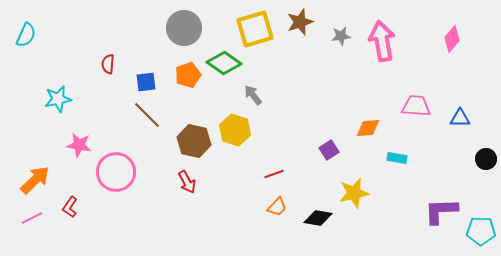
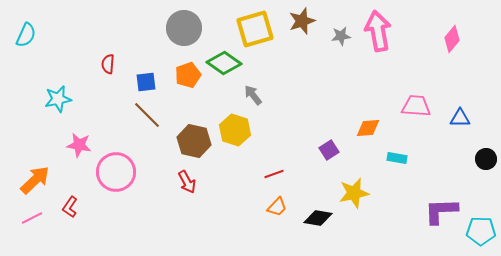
brown star: moved 2 px right, 1 px up
pink arrow: moved 4 px left, 10 px up
